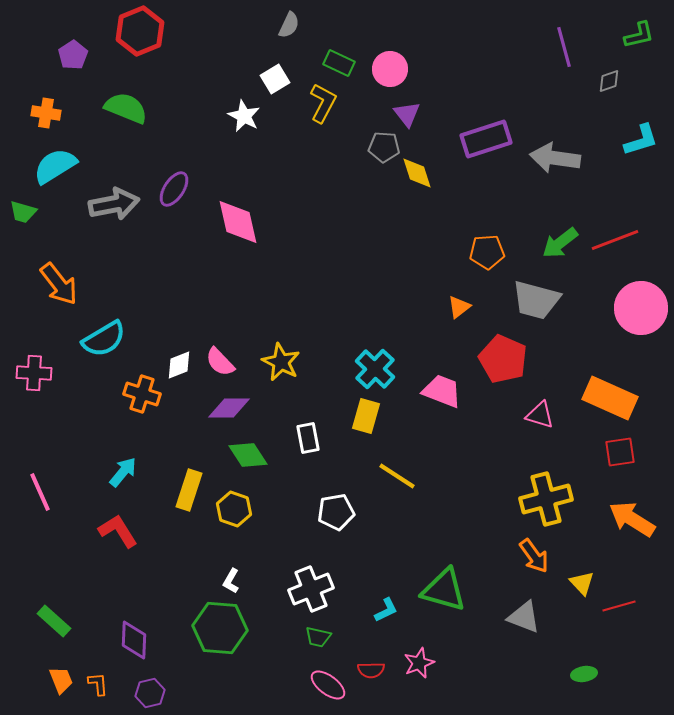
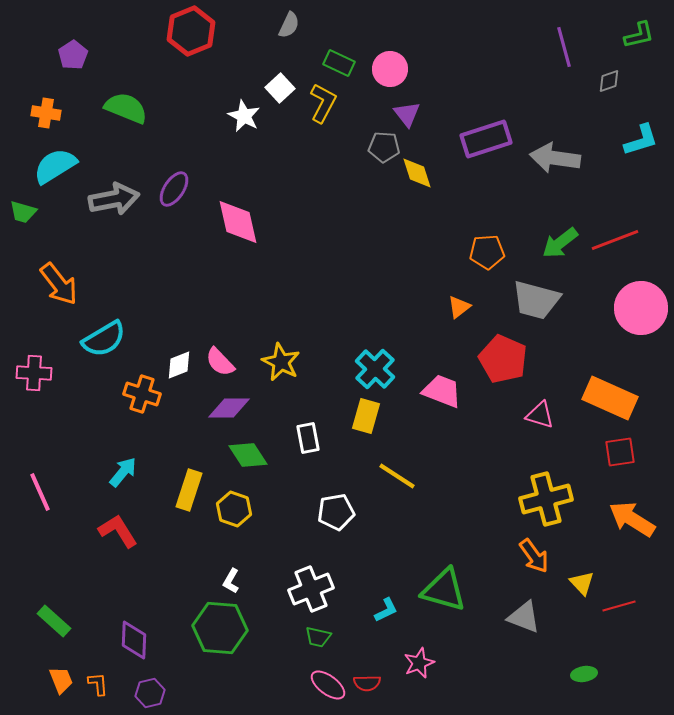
red hexagon at (140, 31): moved 51 px right
white square at (275, 79): moved 5 px right, 9 px down; rotated 12 degrees counterclockwise
gray arrow at (114, 204): moved 5 px up
red semicircle at (371, 670): moved 4 px left, 13 px down
